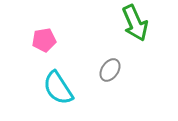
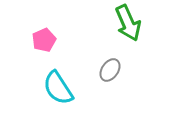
green arrow: moved 7 px left
pink pentagon: rotated 15 degrees counterclockwise
